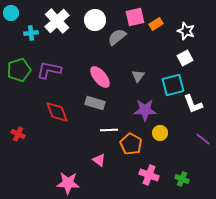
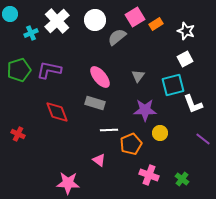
cyan circle: moved 1 px left, 1 px down
pink square: rotated 18 degrees counterclockwise
cyan cross: rotated 16 degrees counterclockwise
white square: moved 1 px down
orange pentagon: rotated 20 degrees clockwise
green cross: rotated 16 degrees clockwise
